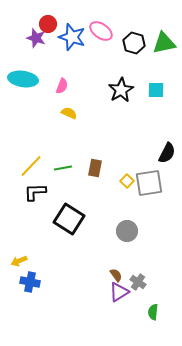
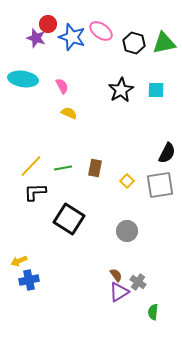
pink semicircle: rotated 49 degrees counterclockwise
gray square: moved 11 px right, 2 px down
blue cross: moved 1 px left, 2 px up; rotated 24 degrees counterclockwise
